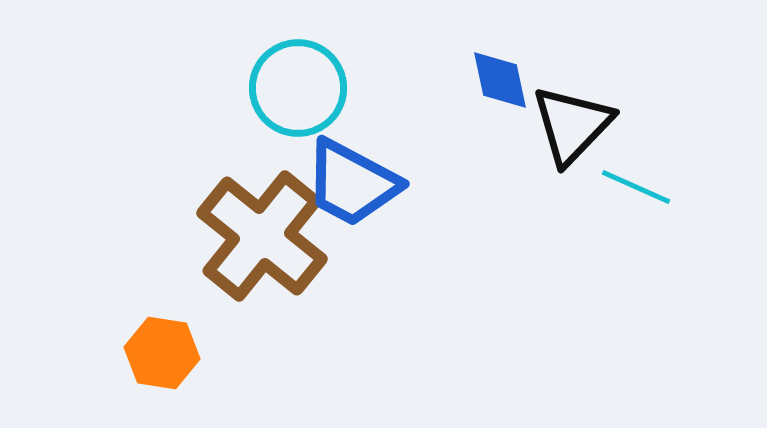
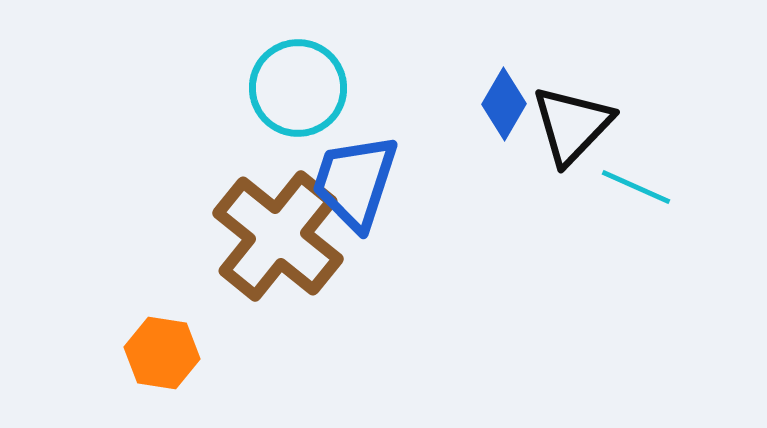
blue diamond: moved 4 px right, 24 px down; rotated 42 degrees clockwise
blue trapezoid: moved 3 px right, 1 px up; rotated 80 degrees clockwise
brown cross: moved 16 px right
